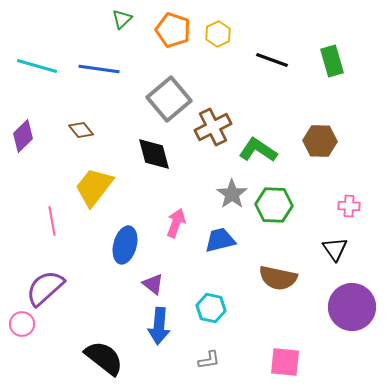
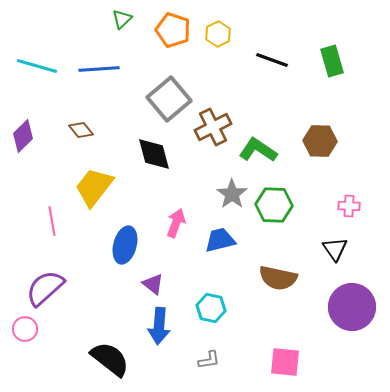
blue line: rotated 12 degrees counterclockwise
pink circle: moved 3 px right, 5 px down
black semicircle: moved 6 px right, 1 px down
